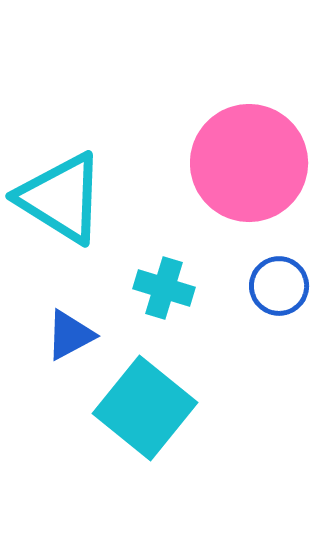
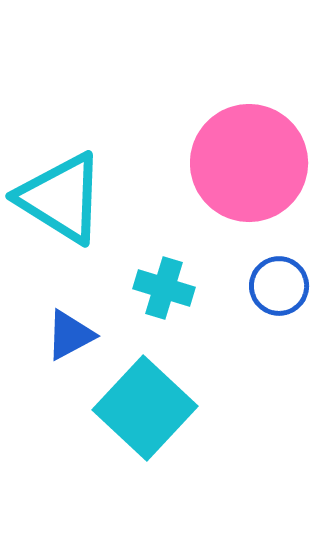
cyan square: rotated 4 degrees clockwise
